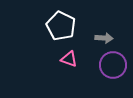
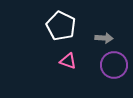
pink triangle: moved 1 px left, 2 px down
purple circle: moved 1 px right
